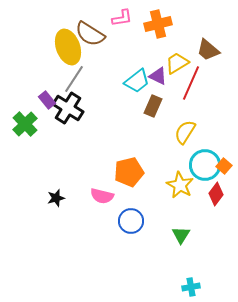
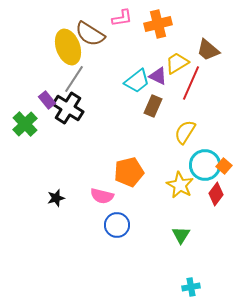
blue circle: moved 14 px left, 4 px down
